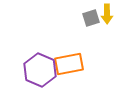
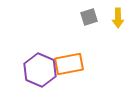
yellow arrow: moved 11 px right, 4 px down
gray square: moved 2 px left, 1 px up
